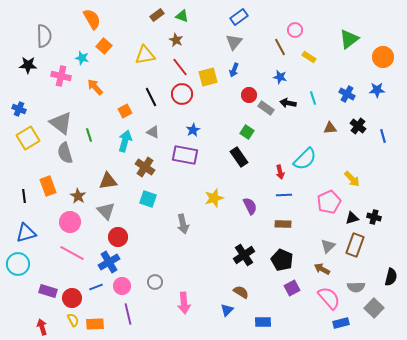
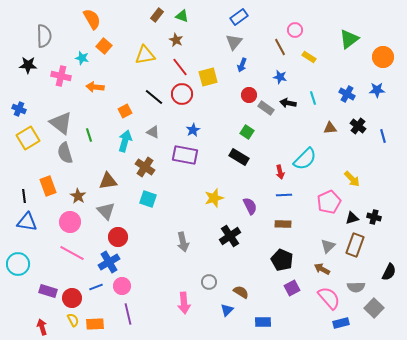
brown rectangle at (157, 15): rotated 16 degrees counterclockwise
blue arrow at (234, 70): moved 8 px right, 5 px up
orange arrow at (95, 87): rotated 42 degrees counterclockwise
black line at (151, 97): moved 3 px right; rotated 24 degrees counterclockwise
black rectangle at (239, 157): rotated 24 degrees counterclockwise
gray arrow at (183, 224): moved 18 px down
blue triangle at (26, 233): moved 1 px right, 11 px up; rotated 25 degrees clockwise
black cross at (244, 255): moved 14 px left, 19 px up
black semicircle at (391, 277): moved 2 px left, 5 px up; rotated 12 degrees clockwise
gray circle at (155, 282): moved 54 px right
